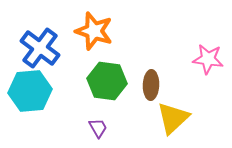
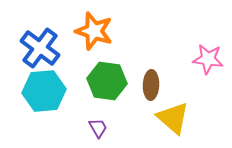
cyan hexagon: moved 14 px right
yellow triangle: rotated 36 degrees counterclockwise
